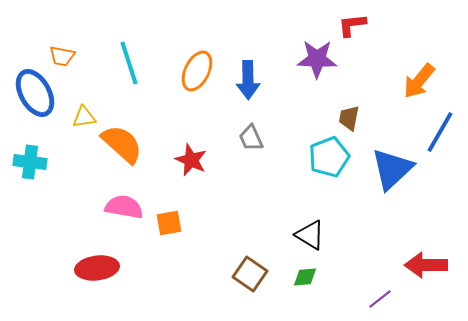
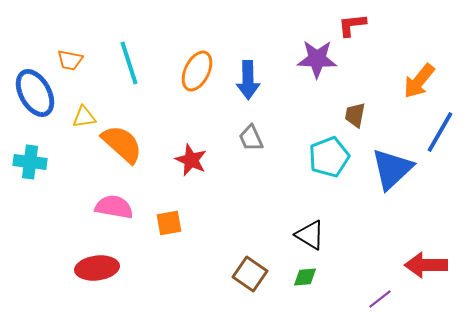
orange trapezoid: moved 8 px right, 4 px down
brown trapezoid: moved 6 px right, 3 px up
pink semicircle: moved 10 px left
